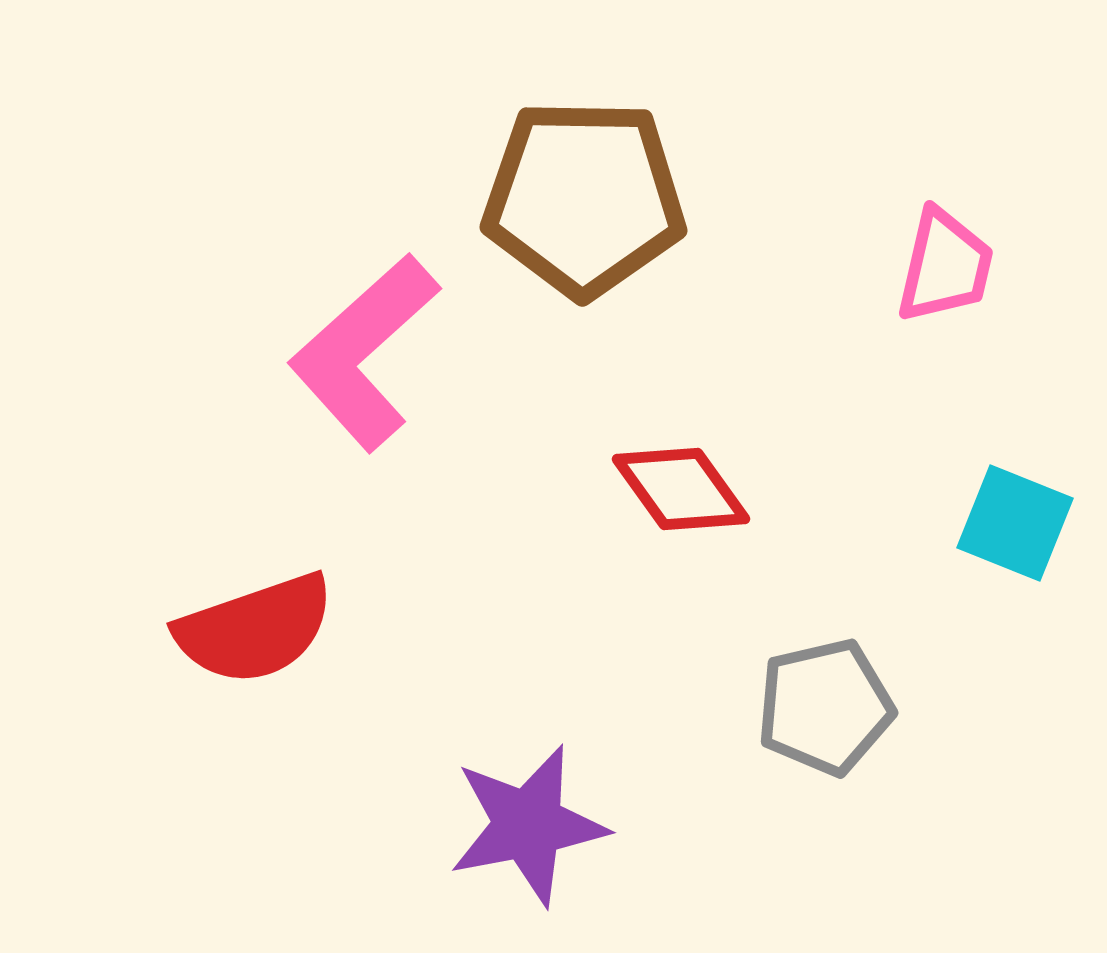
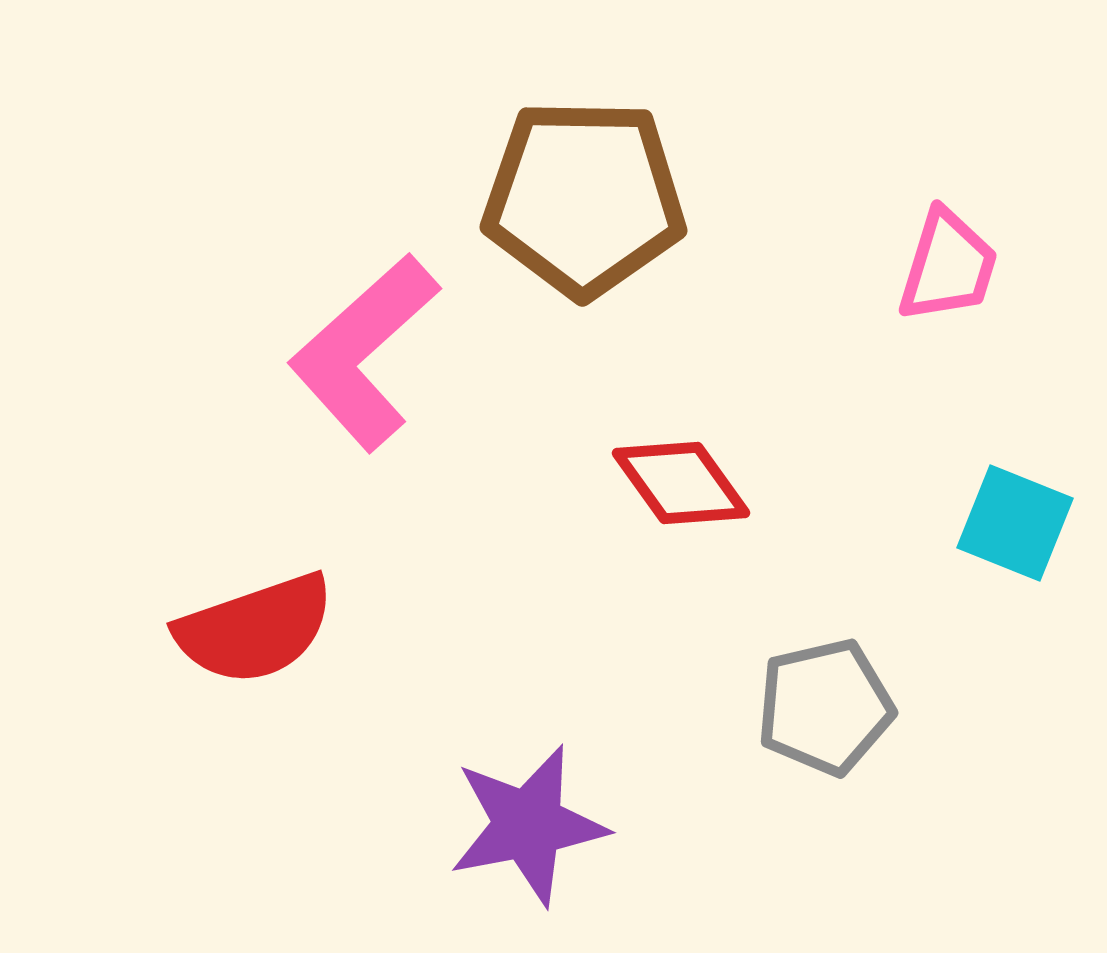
pink trapezoid: moved 3 px right; rotated 4 degrees clockwise
red diamond: moved 6 px up
